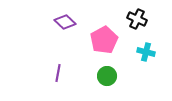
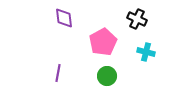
purple diamond: moved 1 px left, 4 px up; rotated 40 degrees clockwise
pink pentagon: moved 1 px left, 2 px down
